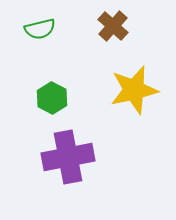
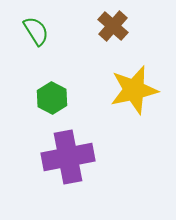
green semicircle: moved 4 px left, 2 px down; rotated 108 degrees counterclockwise
